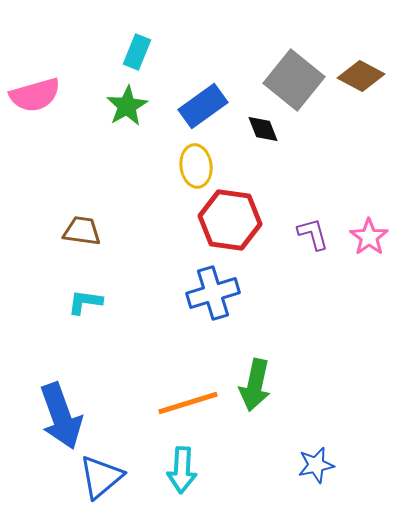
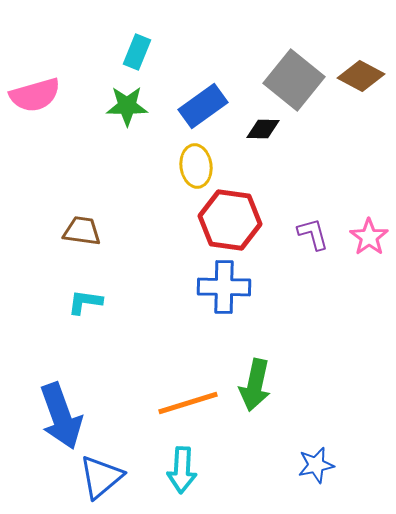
green star: rotated 30 degrees clockwise
black diamond: rotated 68 degrees counterclockwise
blue cross: moved 11 px right, 6 px up; rotated 18 degrees clockwise
